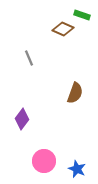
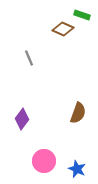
brown semicircle: moved 3 px right, 20 px down
